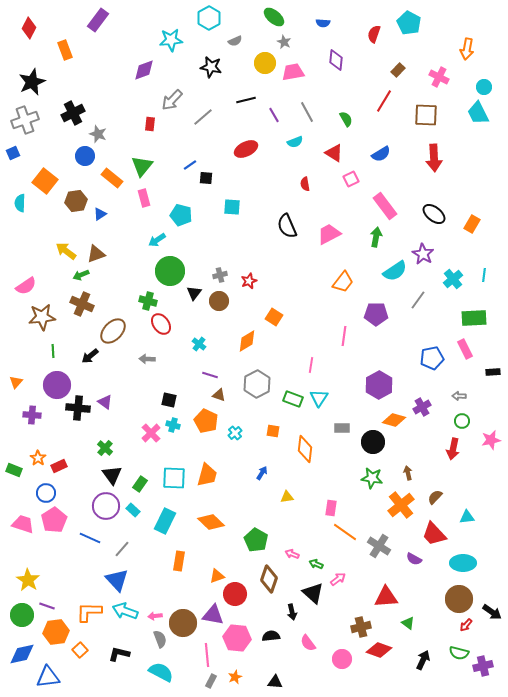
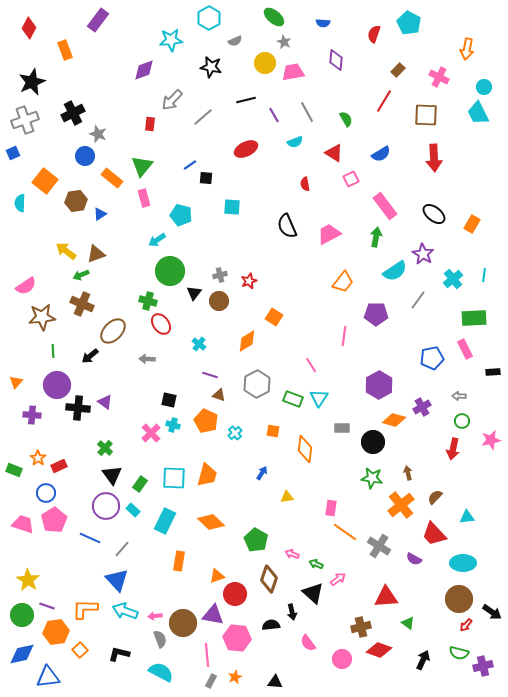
pink line at (311, 365): rotated 42 degrees counterclockwise
orange L-shape at (89, 612): moved 4 px left, 3 px up
black semicircle at (271, 636): moved 11 px up
